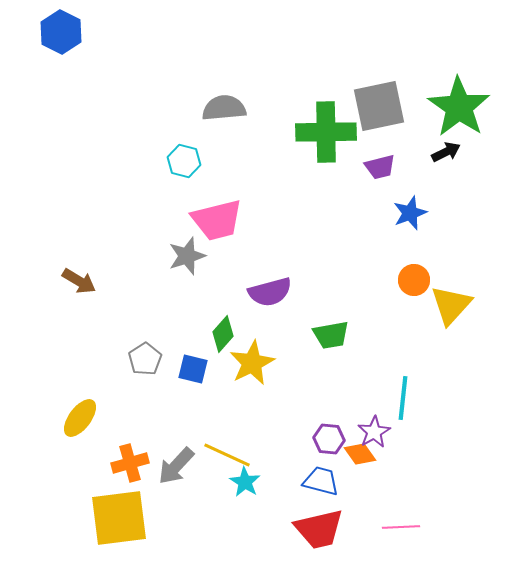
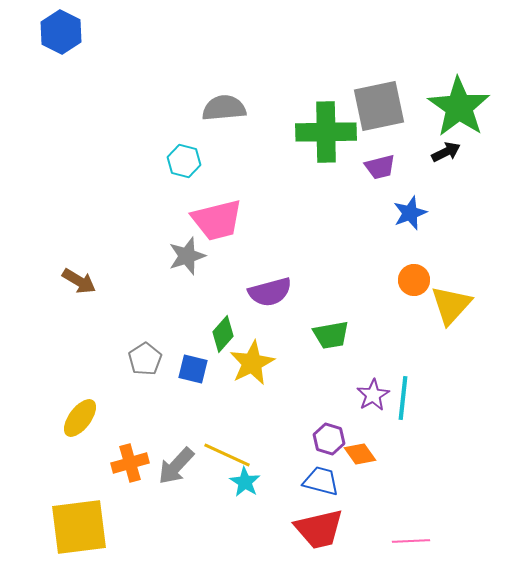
purple star: moved 1 px left, 37 px up
purple hexagon: rotated 12 degrees clockwise
yellow square: moved 40 px left, 9 px down
pink line: moved 10 px right, 14 px down
